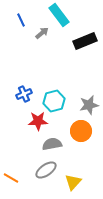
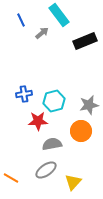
blue cross: rotated 14 degrees clockwise
